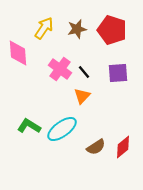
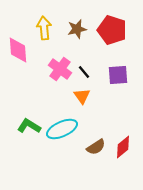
yellow arrow: rotated 40 degrees counterclockwise
pink diamond: moved 3 px up
purple square: moved 2 px down
orange triangle: rotated 18 degrees counterclockwise
cyan ellipse: rotated 12 degrees clockwise
